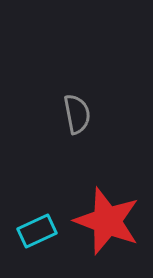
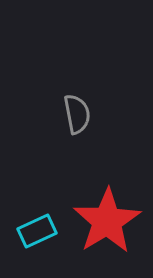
red star: rotated 20 degrees clockwise
